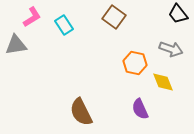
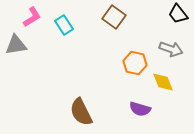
purple semicircle: rotated 50 degrees counterclockwise
